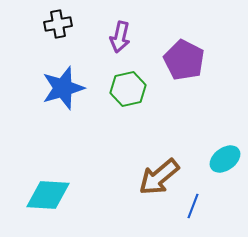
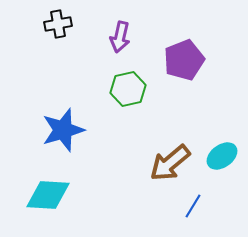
purple pentagon: rotated 24 degrees clockwise
blue star: moved 42 px down
cyan ellipse: moved 3 px left, 3 px up
brown arrow: moved 11 px right, 14 px up
blue line: rotated 10 degrees clockwise
